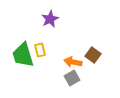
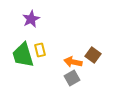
purple star: moved 19 px left
